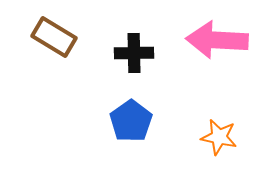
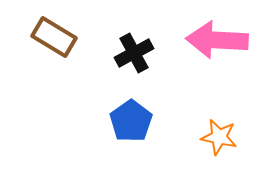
black cross: rotated 27 degrees counterclockwise
